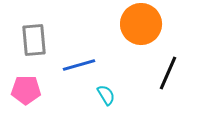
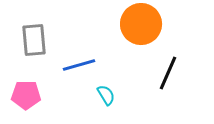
pink pentagon: moved 5 px down
